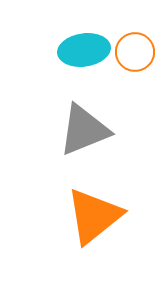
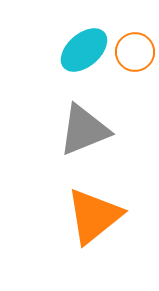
cyan ellipse: rotated 33 degrees counterclockwise
